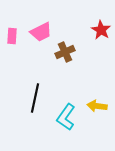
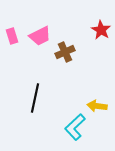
pink trapezoid: moved 1 px left, 4 px down
pink rectangle: rotated 21 degrees counterclockwise
cyan L-shape: moved 9 px right, 10 px down; rotated 12 degrees clockwise
